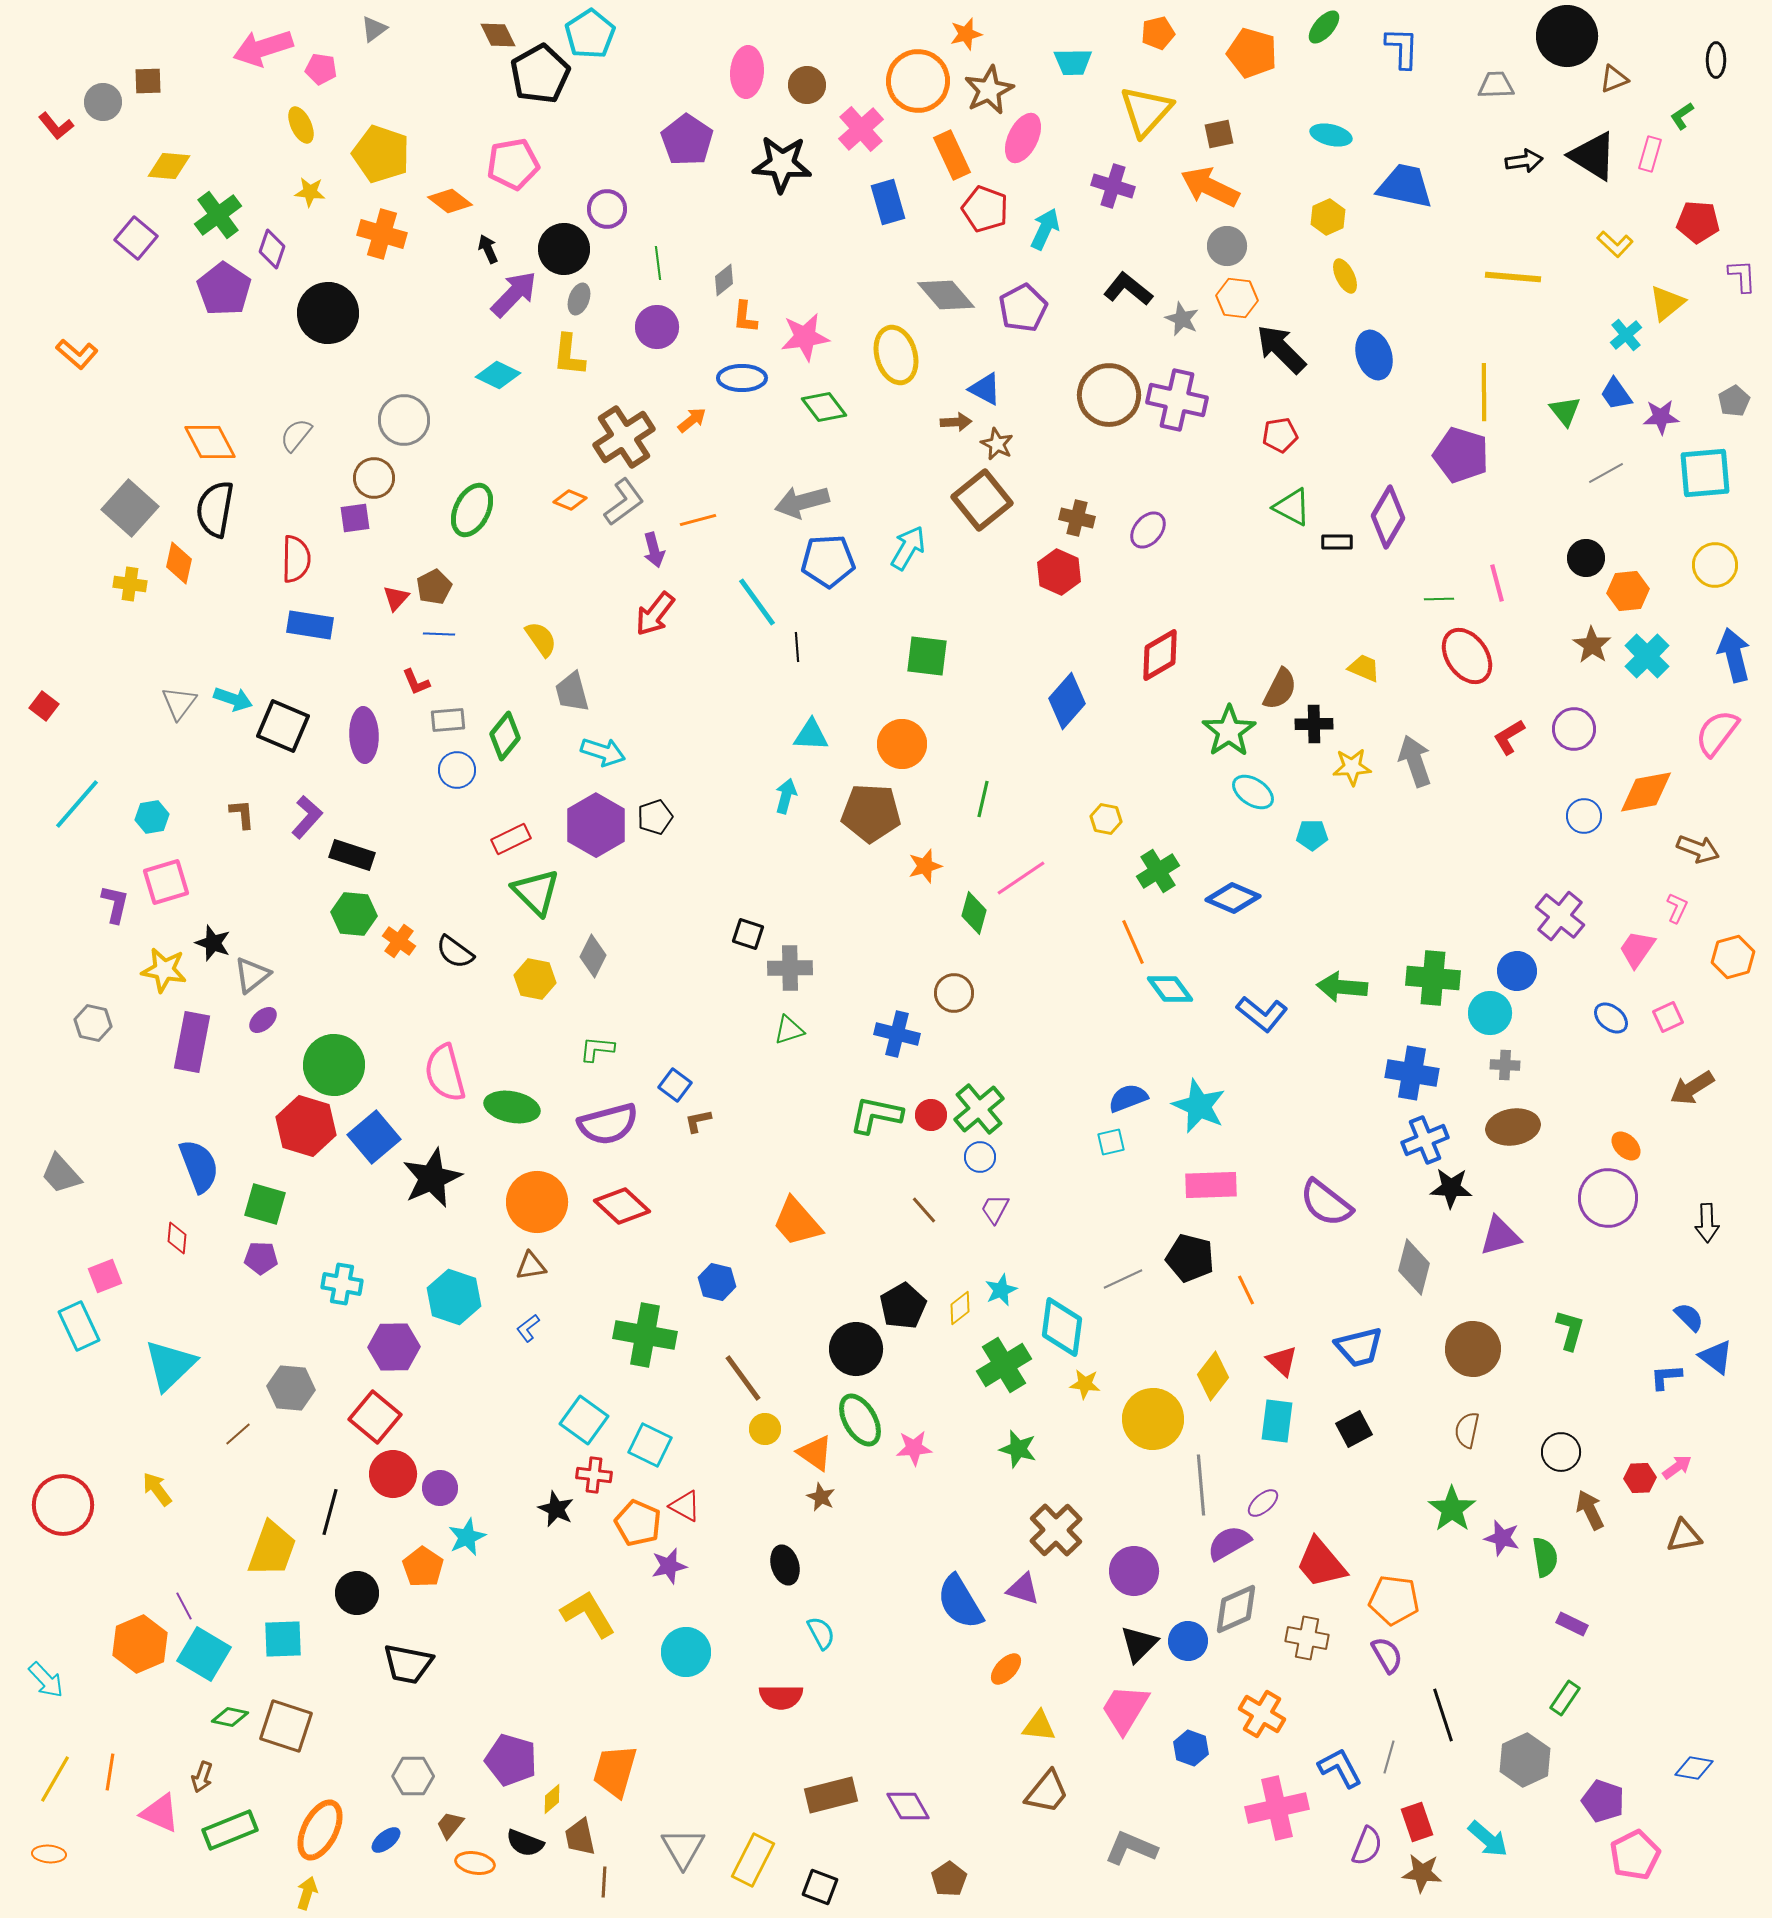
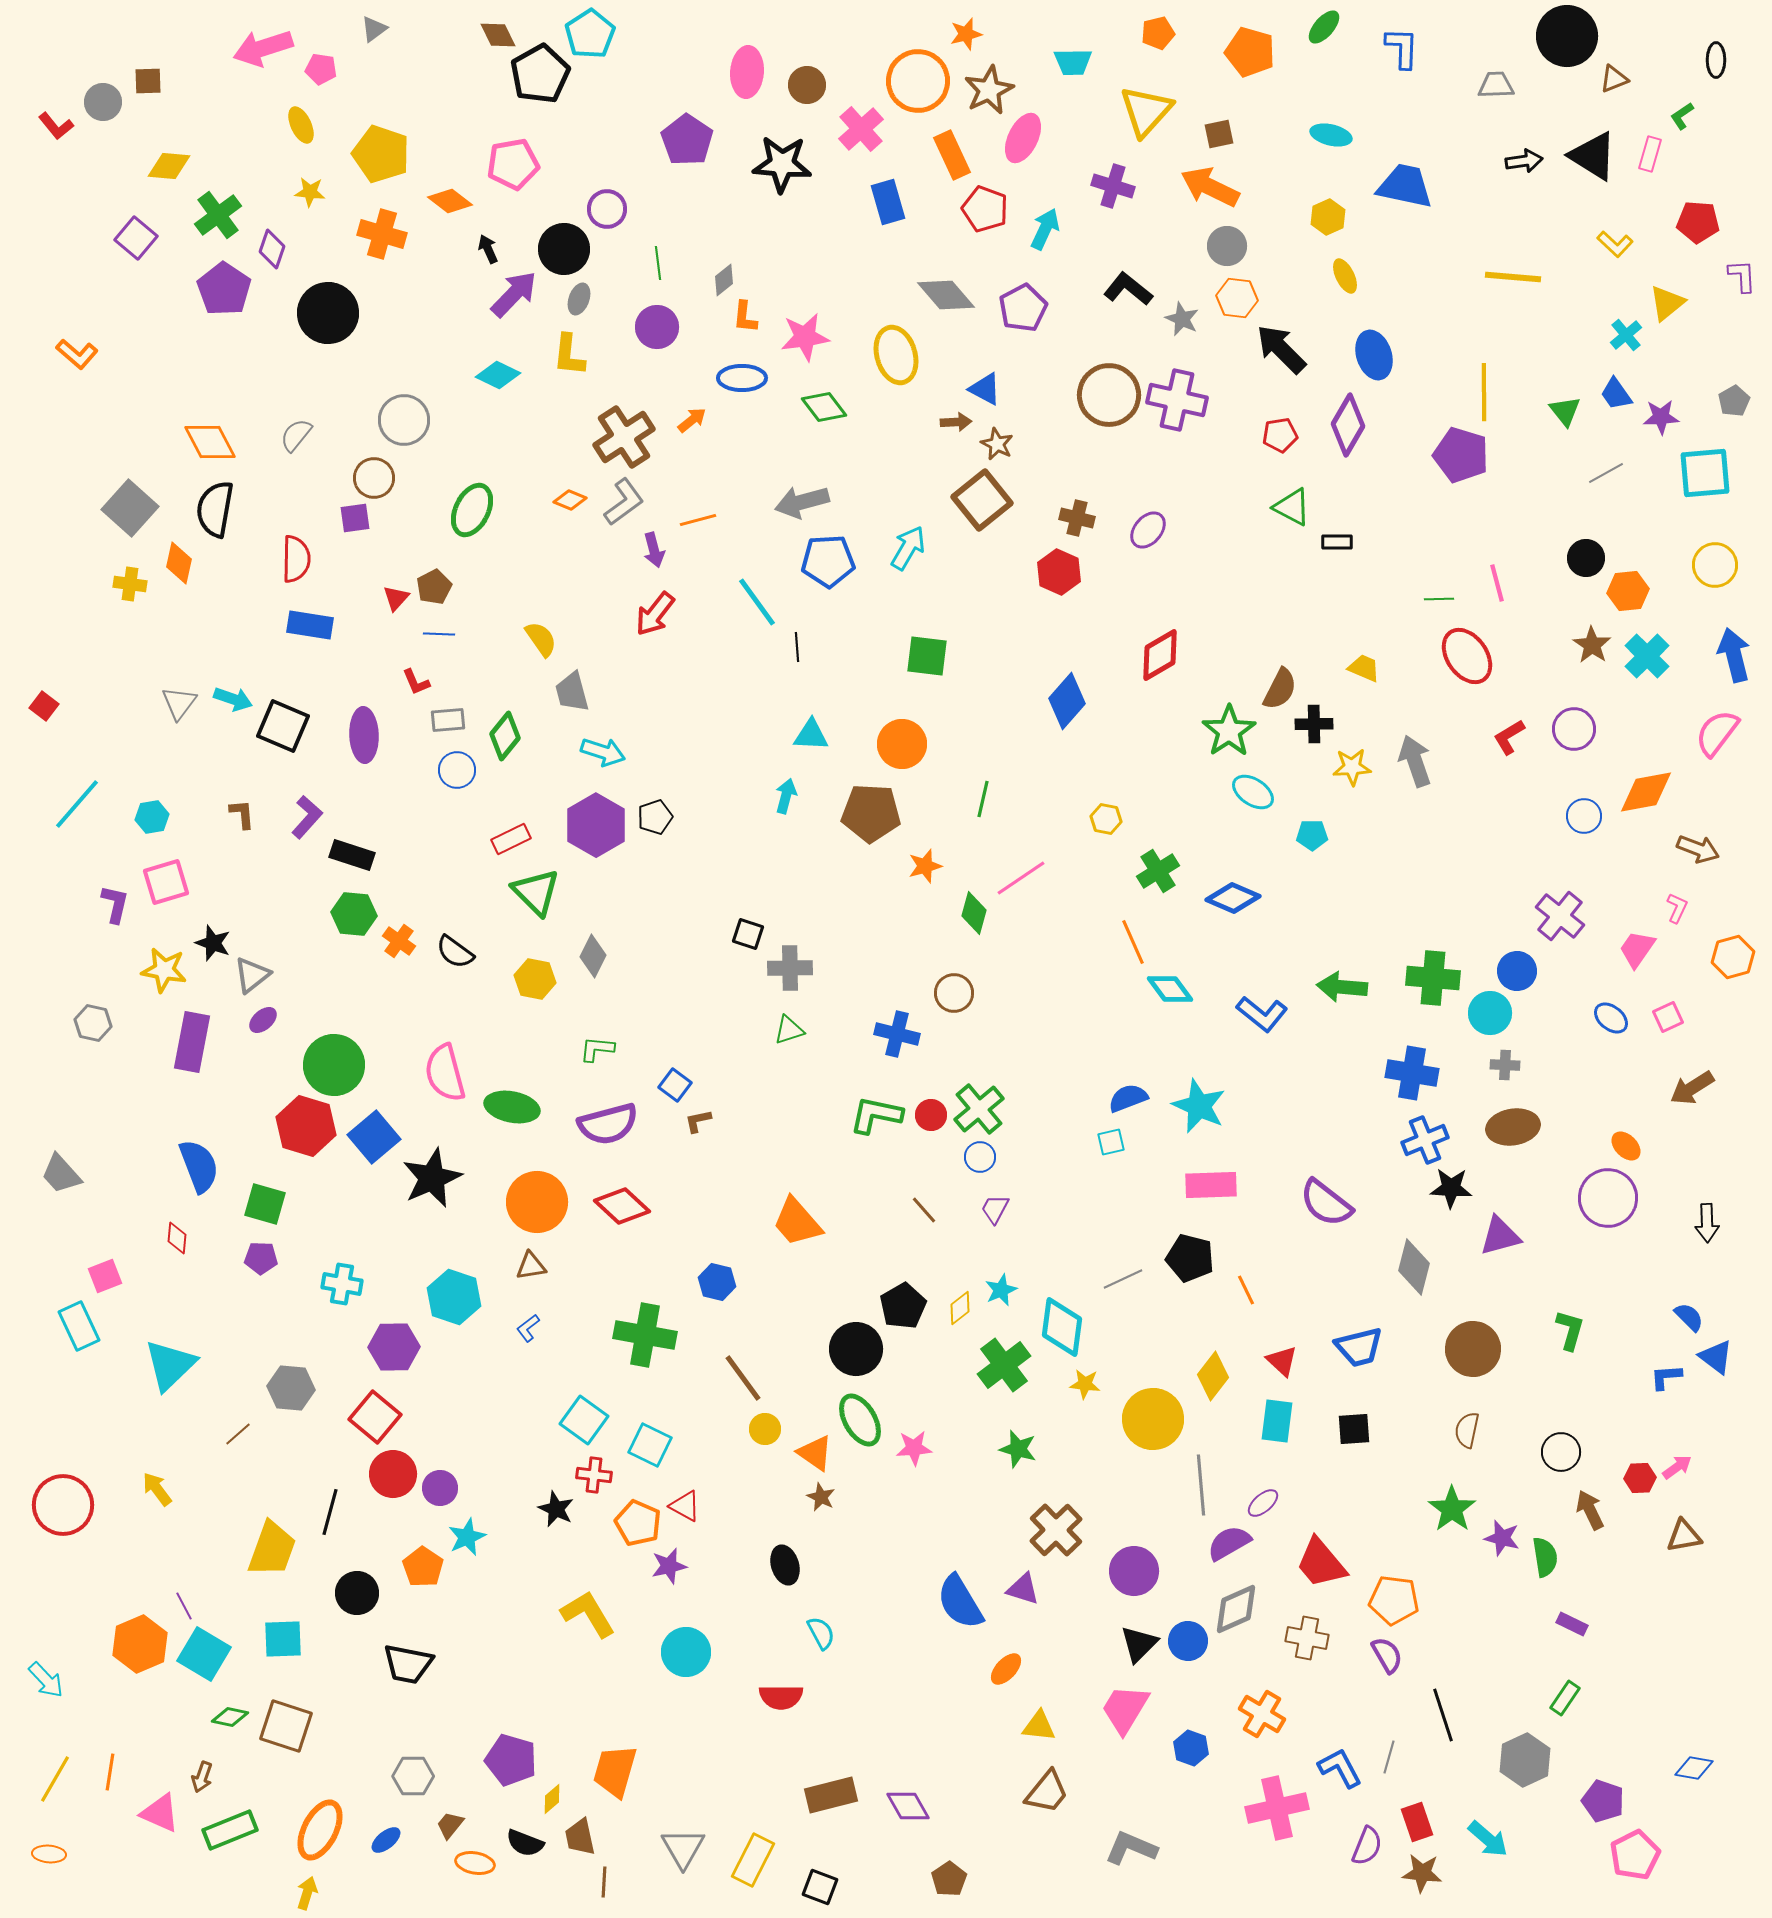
orange pentagon at (1252, 53): moved 2 px left, 1 px up
purple diamond at (1388, 517): moved 40 px left, 92 px up
green cross at (1004, 1365): rotated 6 degrees counterclockwise
black square at (1354, 1429): rotated 24 degrees clockwise
